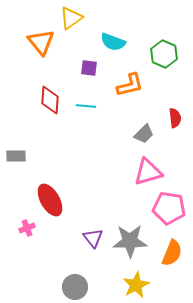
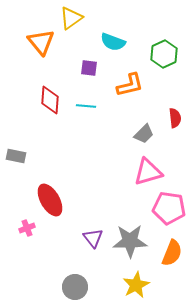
green hexagon: rotated 12 degrees clockwise
gray rectangle: rotated 12 degrees clockwise
